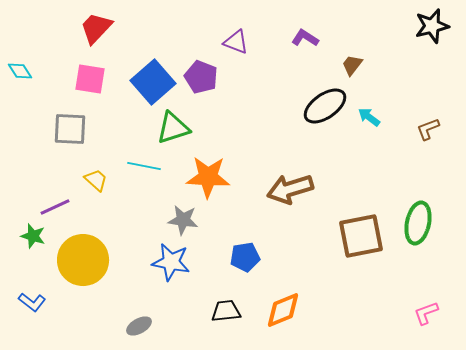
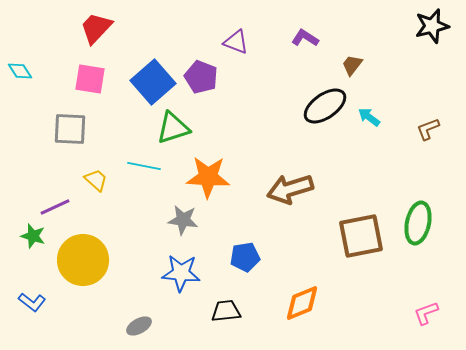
blue star: moved 10 px right, 11 px down; rotated 6 degrees counterclockwise
orange diamond: moved 19 px right, 7 px up
